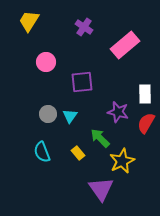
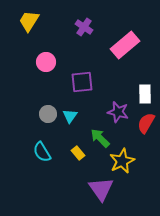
cyan semicircle: rotated 10 degrees counterclockwise
